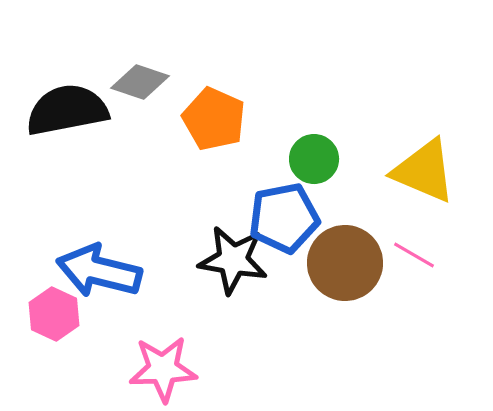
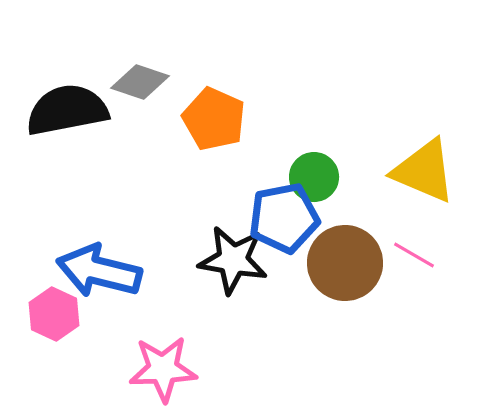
green circle: moved 18 px down
